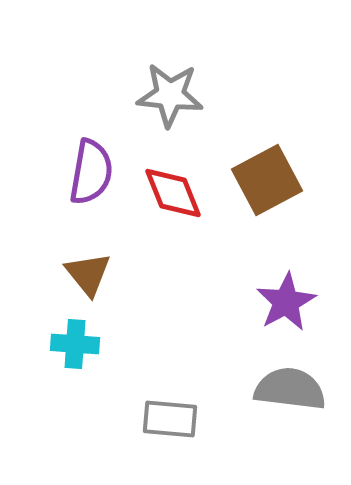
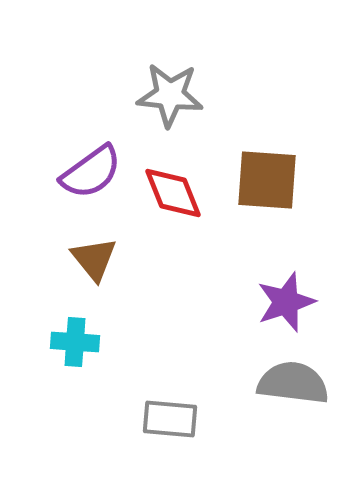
purple semicircle: rotated 44 degrees clockwise
brown square: rotated 32 degrees clockwise
brown triangle: moved 6 px right, 15 px up
purple star: rotated 10 degrees clockwise
cyan cross: moved 2 px up
gray semicircle: moved 3 px right, 6 px up
